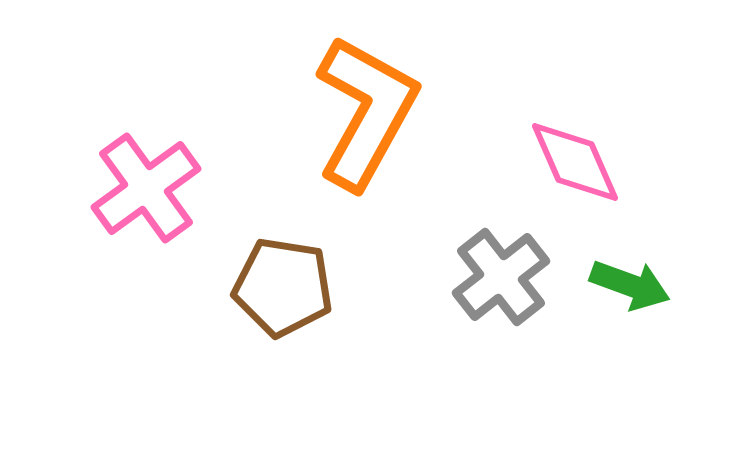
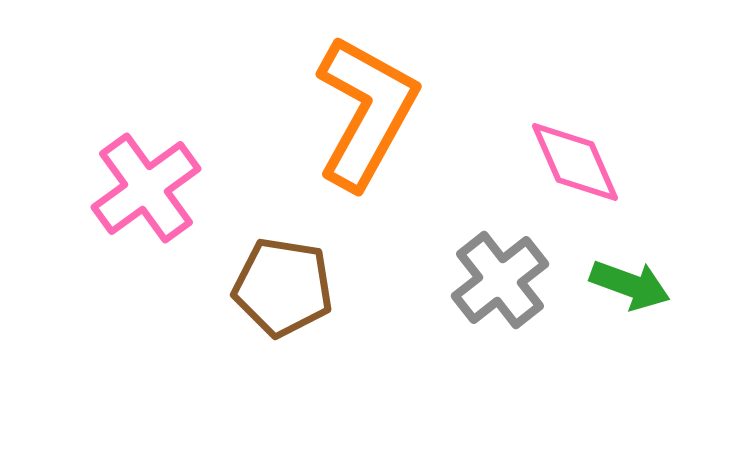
gray cross: moved 1 px left, 3 px down
